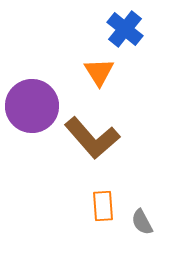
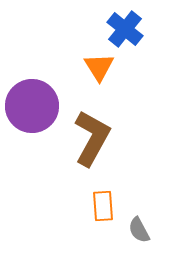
orange triangle: moved 5 px up
brown L-shape: rotated 110 degrees counterclockwise
gray semicircle: moved 3 px left, 8 px down
